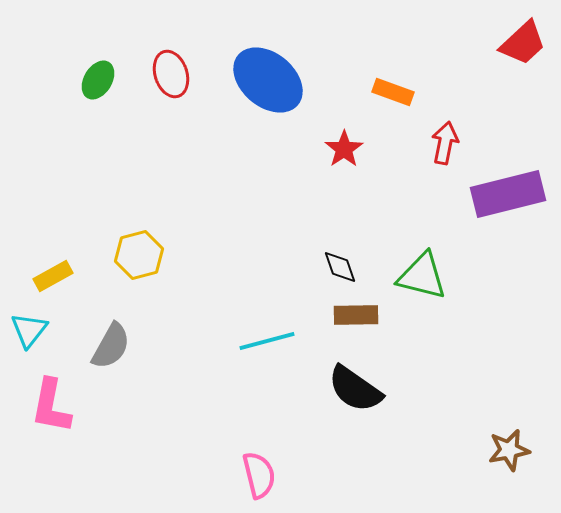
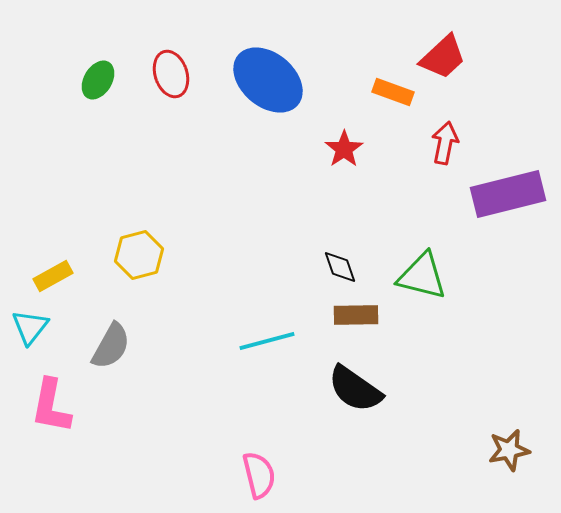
red trapezoid: moved 80 px left, 14 px down
cyan triangle: moved 1 px right, 3 px up
